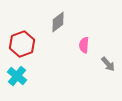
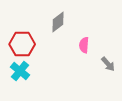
red hexagon: rotated 20 degrees clockwise
cyan cross: moved 3 px right, 5 px up
